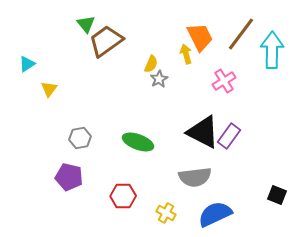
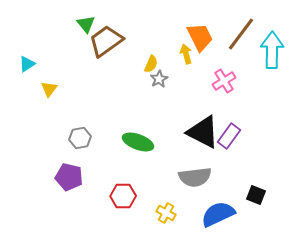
black square: moved 21 px left
blue semicircle: moved 3 px right
